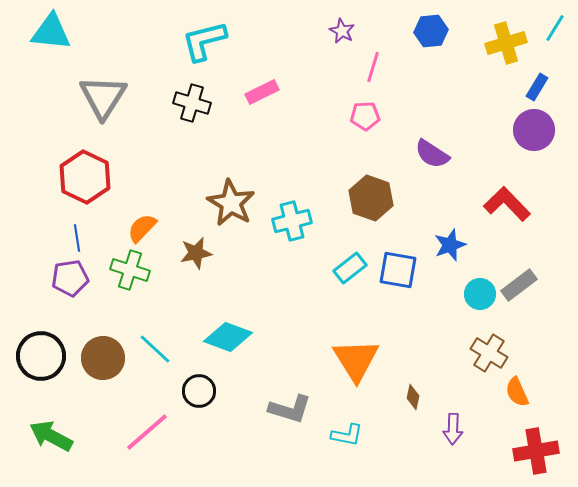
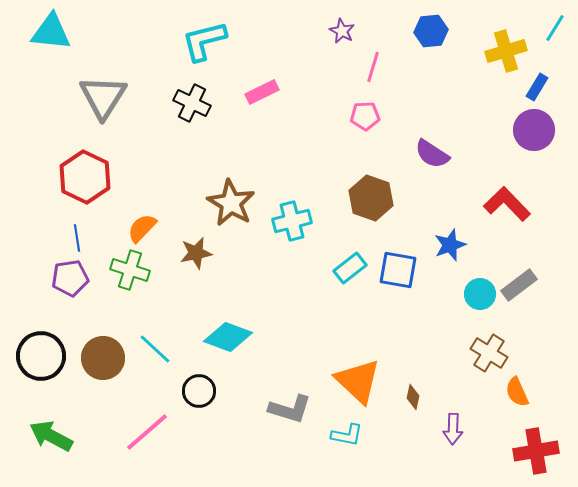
yellow cross at (506, 43): moved 8 px down
black cross at (192, 103): rotated 9 degrees clockwise
orange triangle at (356, 360): moved 2 px right, 21 px down; rotated 15 degrees counterclockwise
